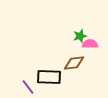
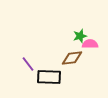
brown diamond: moved 2 px left, 5 px up
purple line: moved 23 px up
